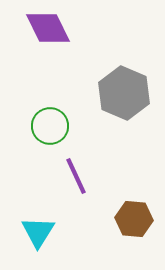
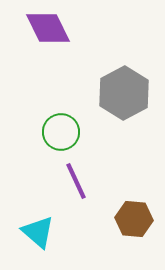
gray hexagon: rotated 9 degrees clockwise
green circle: moved 11 px right, 6 px down
purple line: moved 5 px down
cyan triangle: rotated 21 degrees counterclockwise
